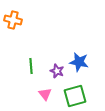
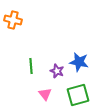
green square: moved 3 px right, 1 px up
